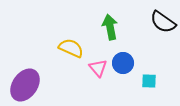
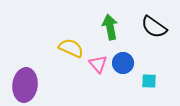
black semicircle: moved 9 px left, 5 px down
pink triangle: moved 4 px up
purple ellipse: rotated 28 degrees counterclockwise
